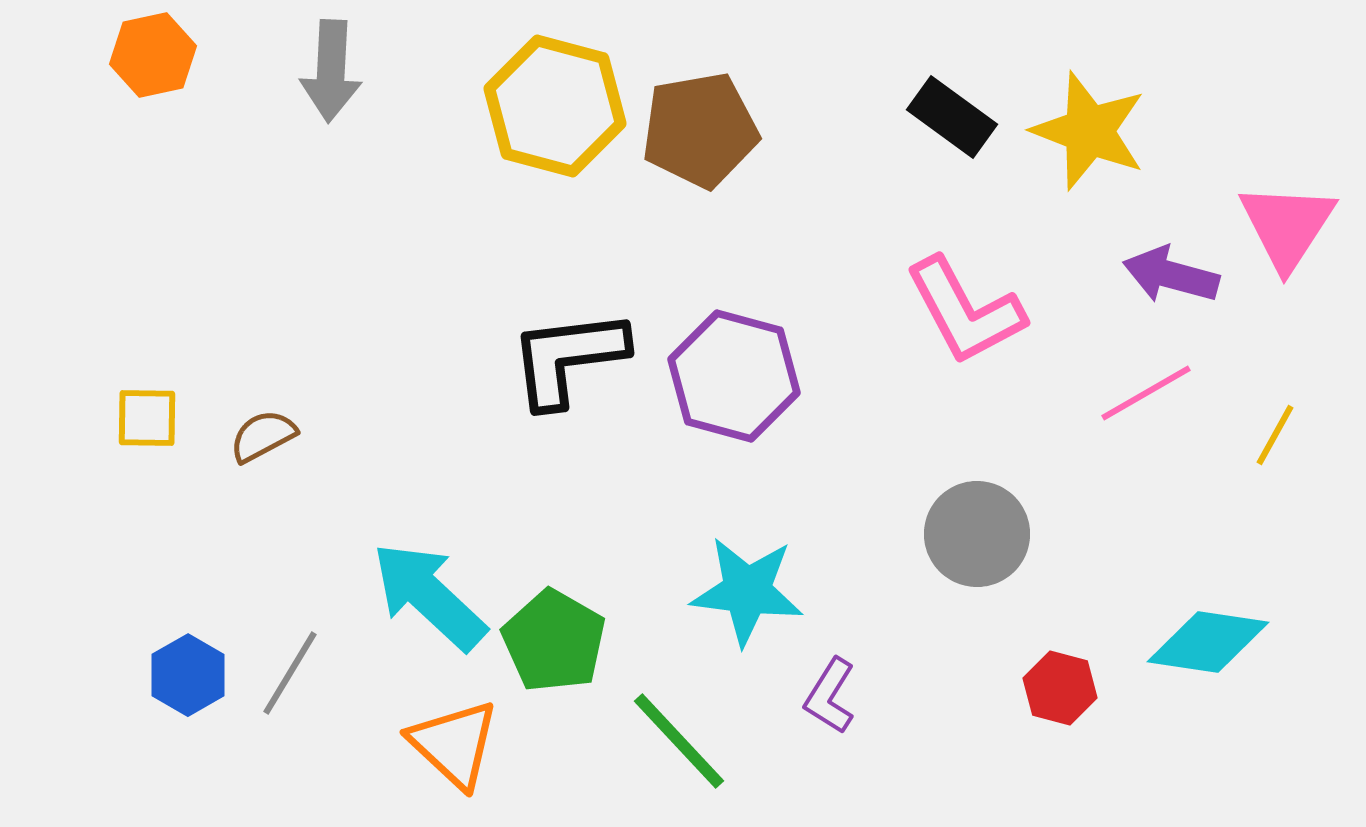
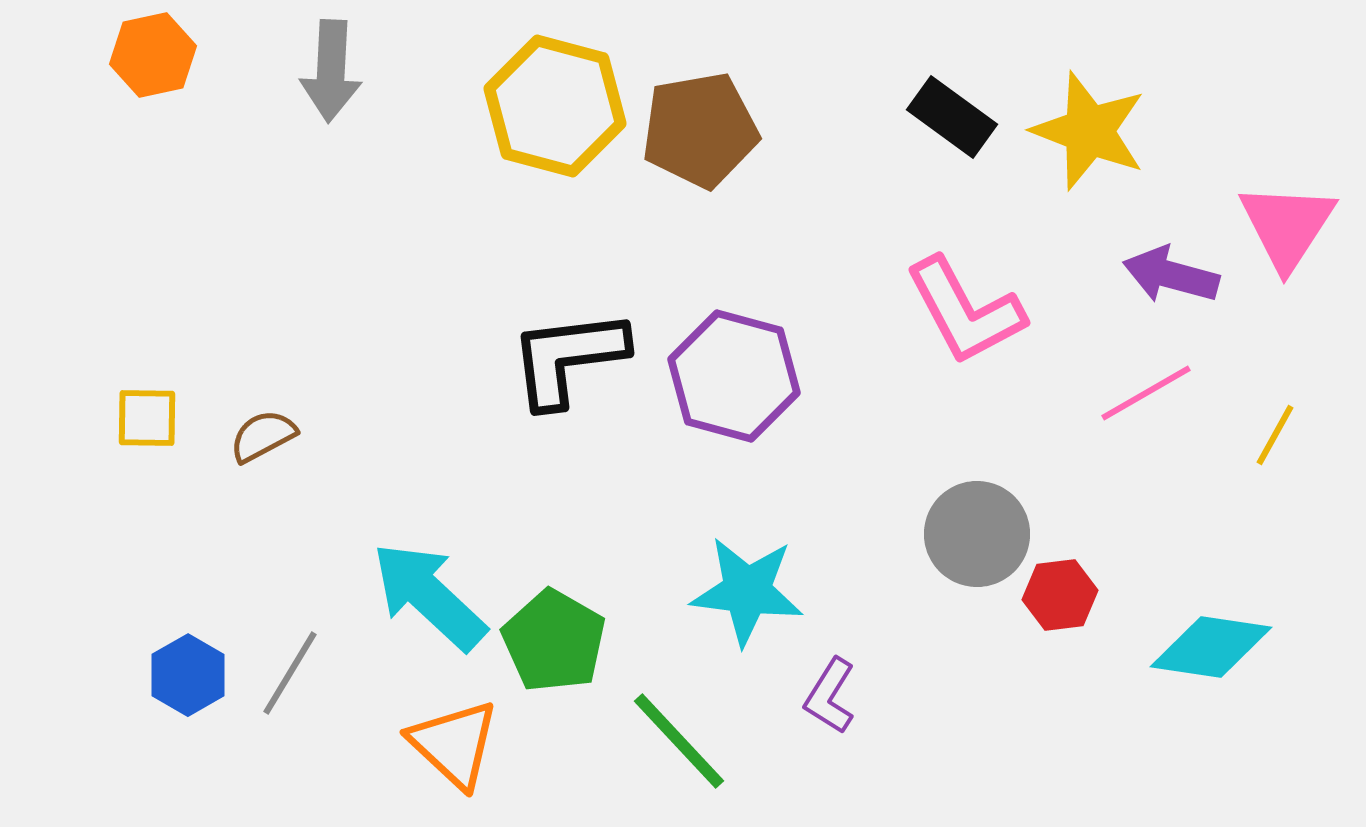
cyan diamond: moved 3 px right, 5 px down
red hexagon: moved 93 px up; rotated 22 degrees counterclockwise
